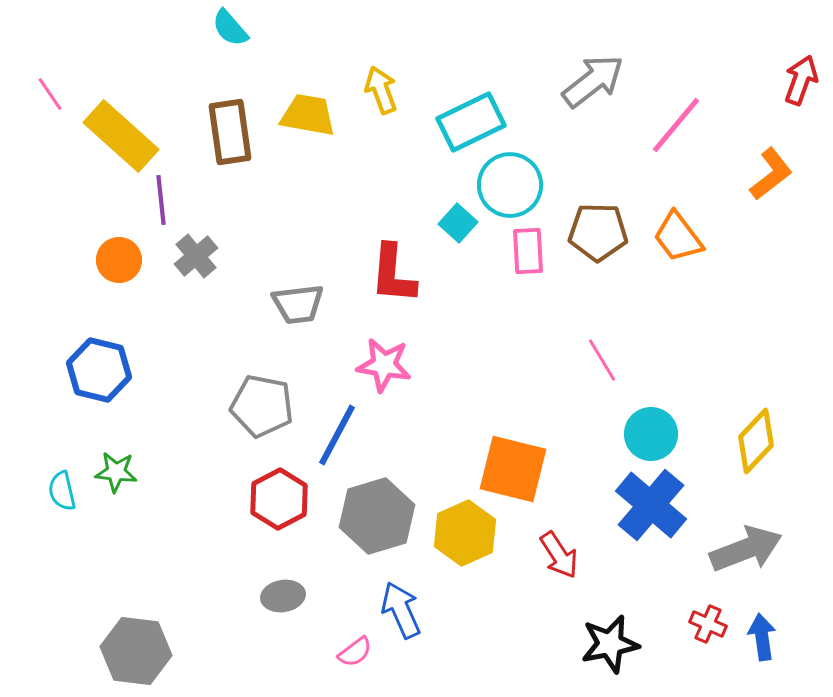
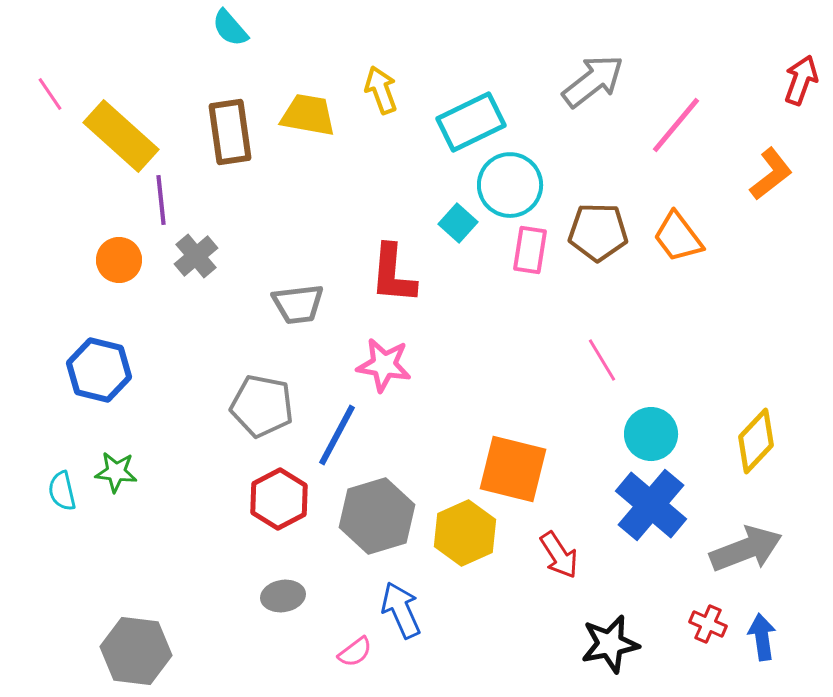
pink rectangle at (528, 251): moved 2 px right, 1 px up; rotated 12 degrees clockwise
